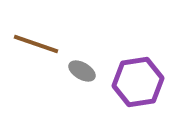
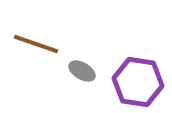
purple hexagon: rotated 18 degrees clockwise
